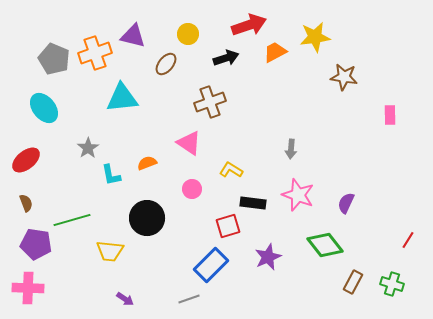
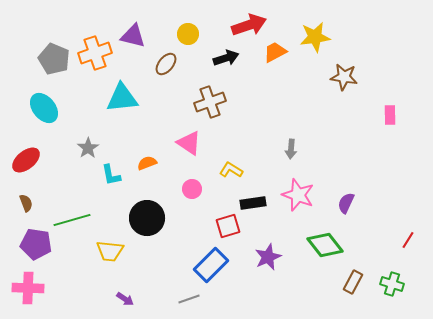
black rectangle: rotated 15 degrees counterclockwise
